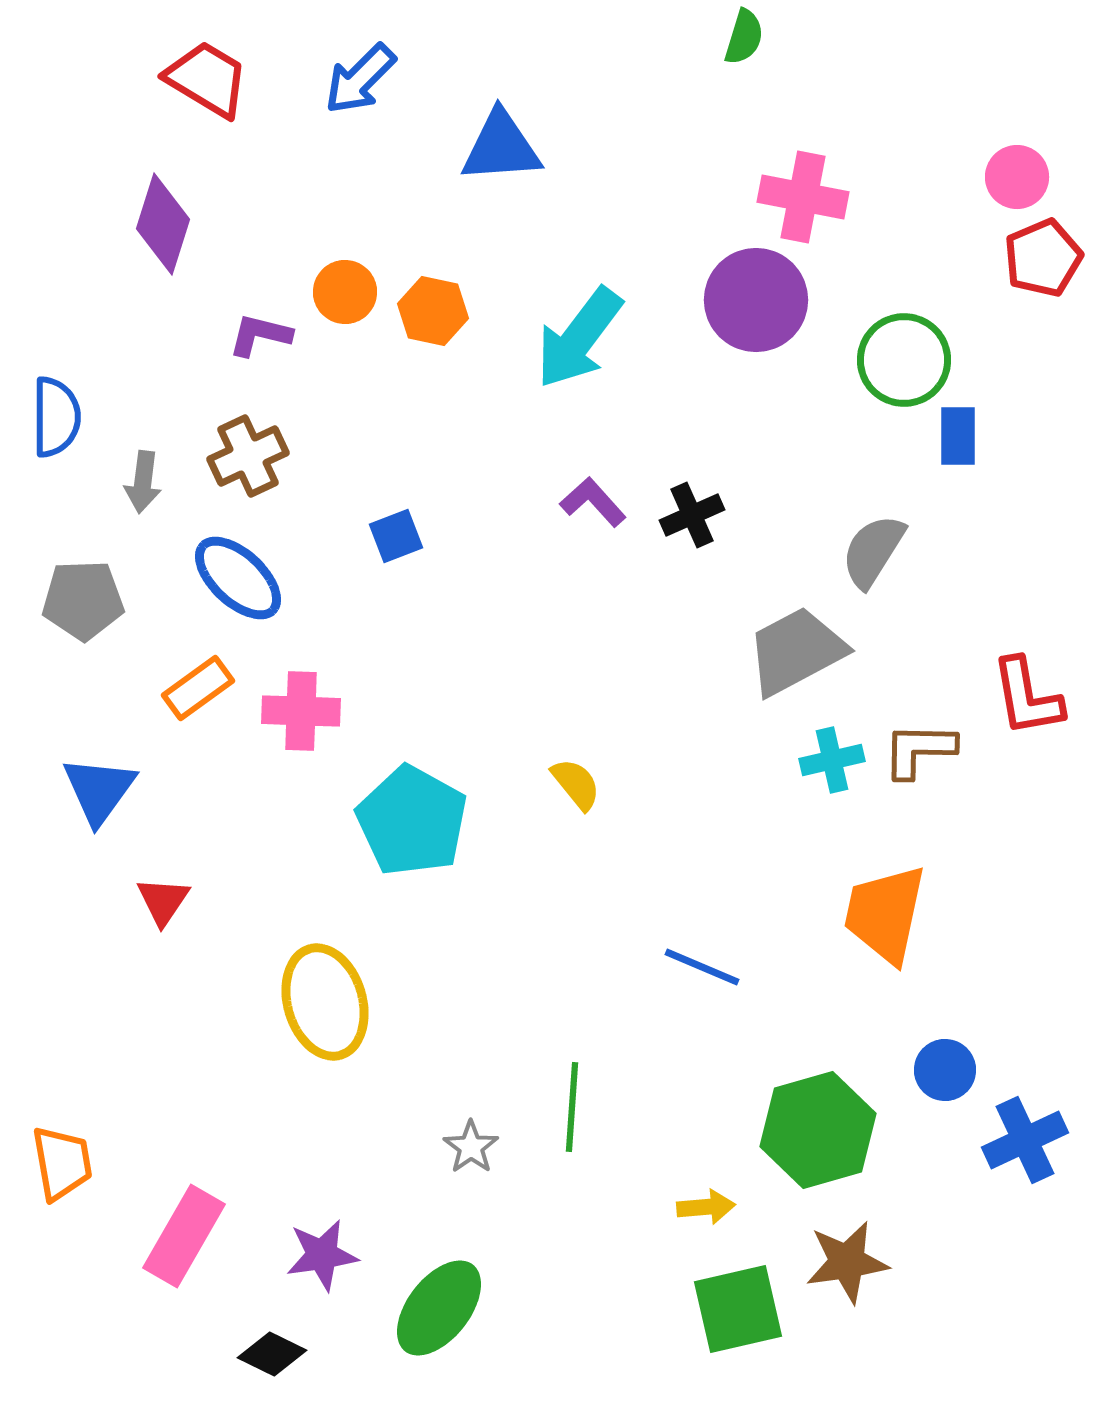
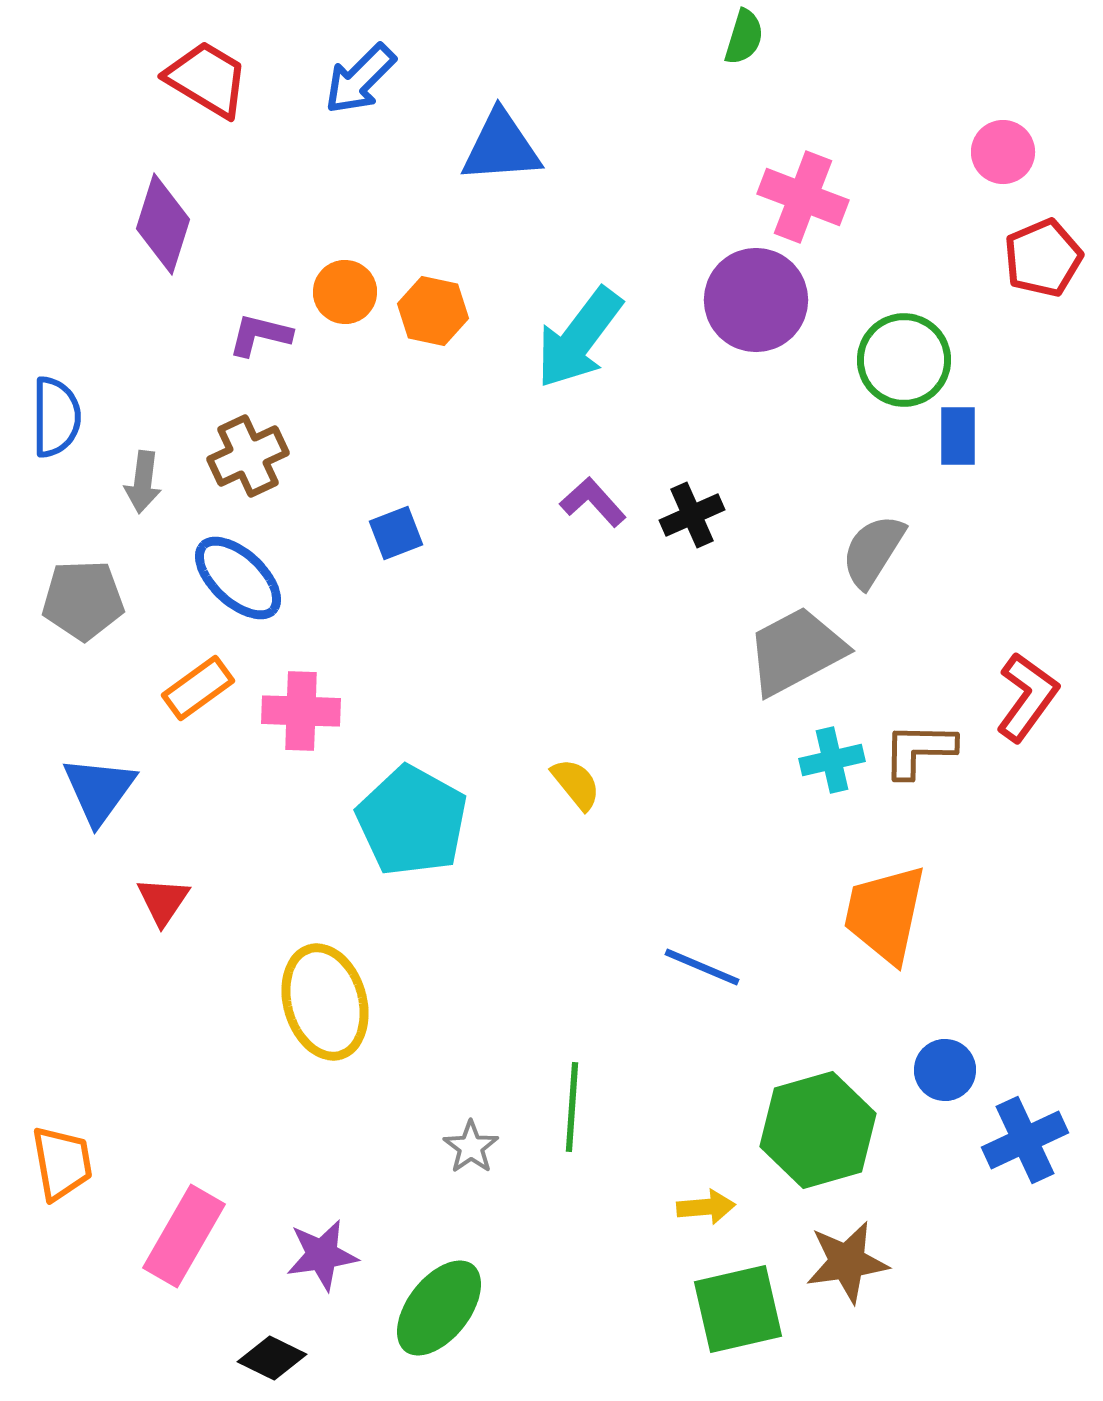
pink circle at (1017, 177): moved 14 px left, 25 px up
pink cross at (803, 197): rotated 10 degrees clockwise
blue square at (396, 536): moved 3 px up
red L-shape at (1027, 697): rotated 134 degrees counterclockwise
black diamond at (272, 1354): moved 4 px down
